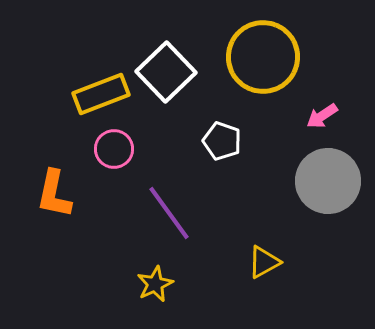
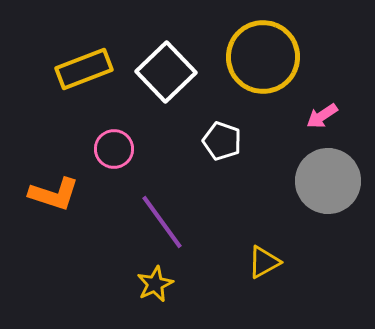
yellow rectangle: moved 17 px left, 25 px up
orange L-shape: rotated 84 degrees counterclockwise
purple line: moved 7 px left, 9 px down
